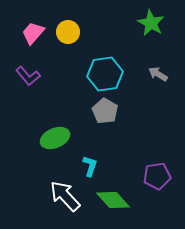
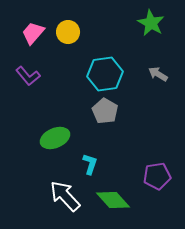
cyan L-shape: moved 2 px up
